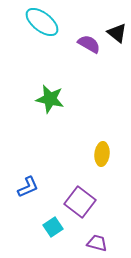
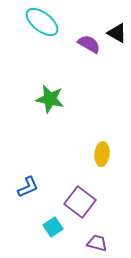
black triangle: rotated 10 degrees counterclockwise
